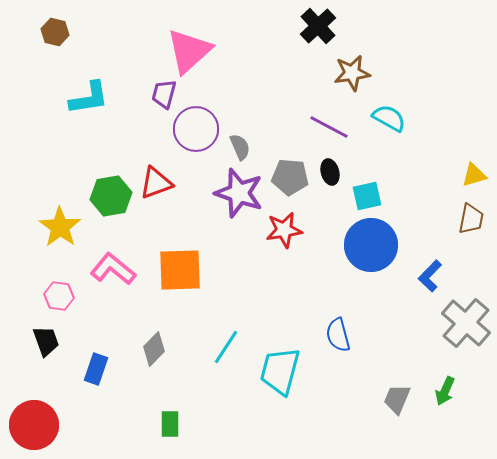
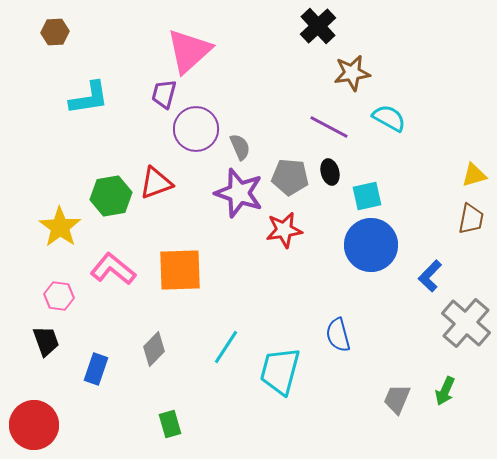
brown hexagon: rotated 16 degrees counterclockwise
green rectangle: rotated 16 degrees counterclockwise
